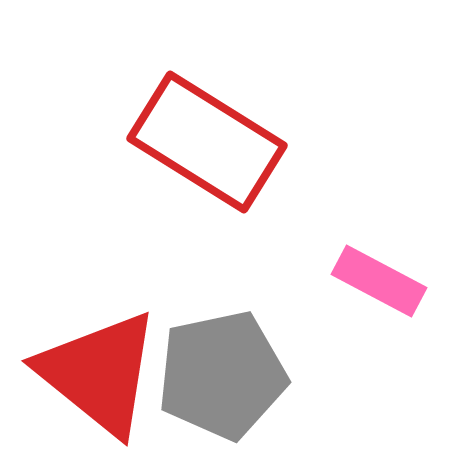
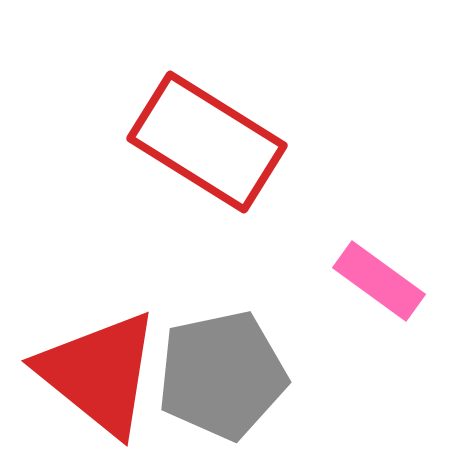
pink rectangle: rotated 8 degrees clockwise
